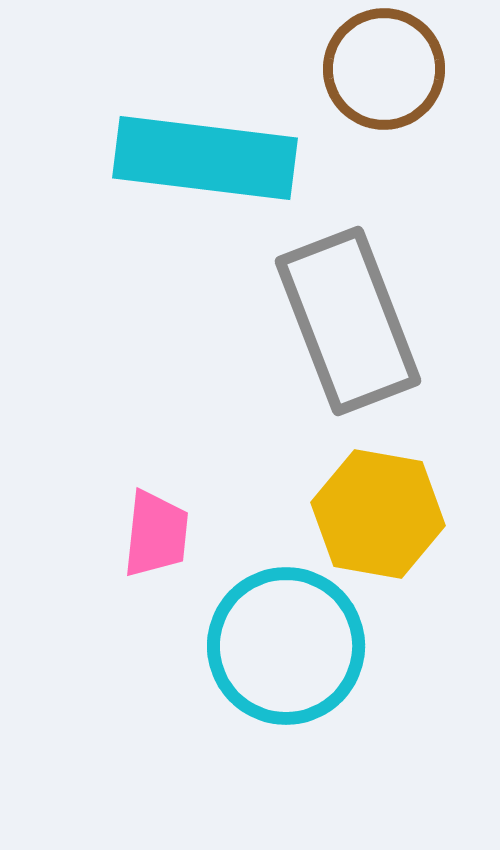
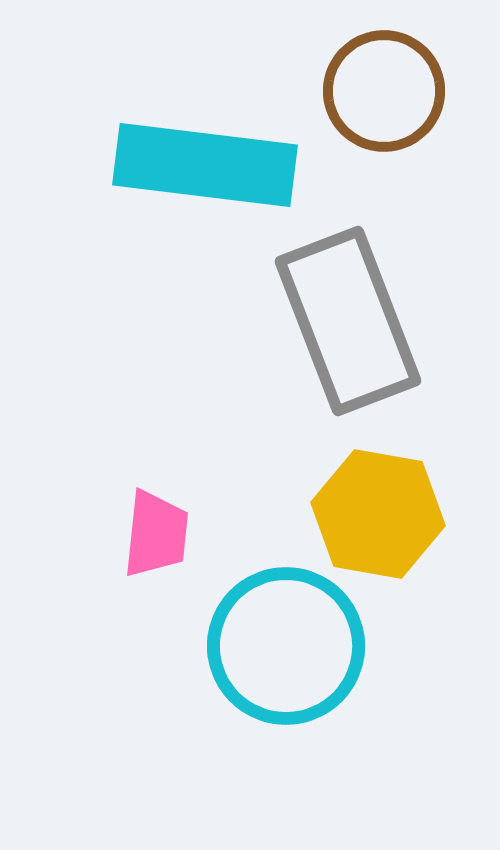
brown circle: moved 22 px down
cyan rectangle: moved 7 px down
